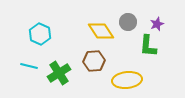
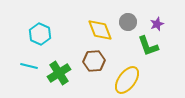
yellow diamond: moved 1 px left, 1 px up; rotated 12 degrees clockwise
green L-shape: rotated 25 degrees counterclockwise
yellow ellipse: rotated 48 degrees counterclockwise
